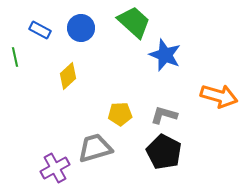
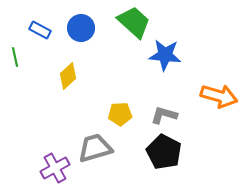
blue star: rotated 16 degrees counterclockwise
